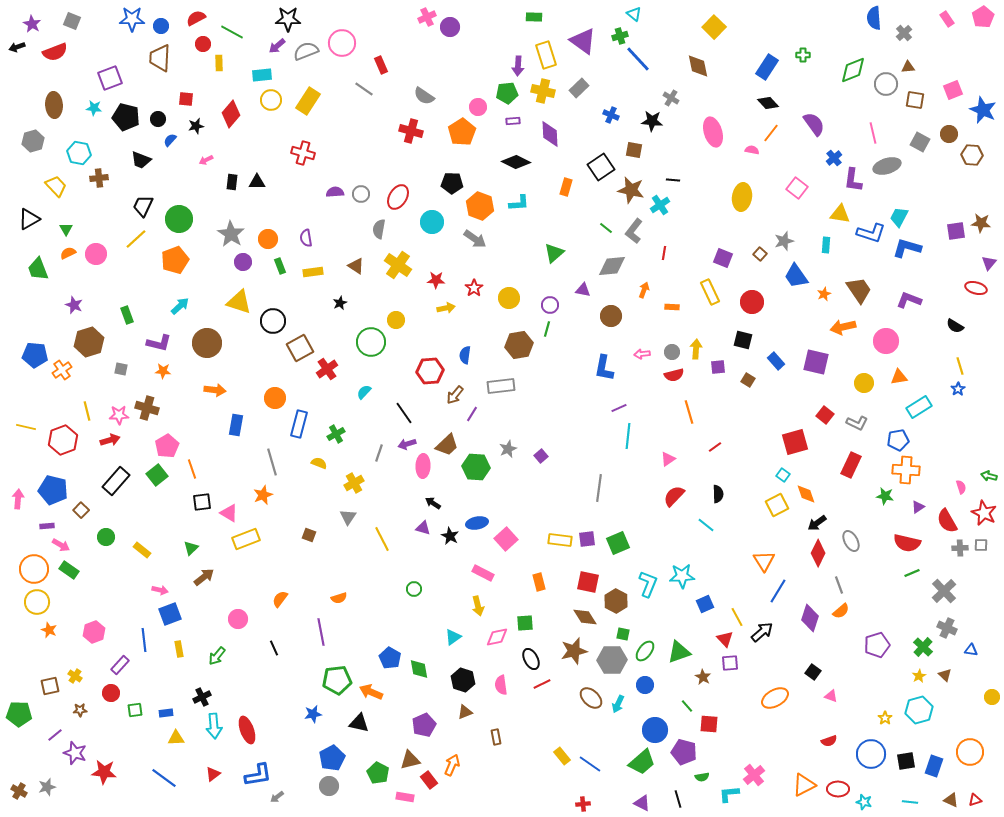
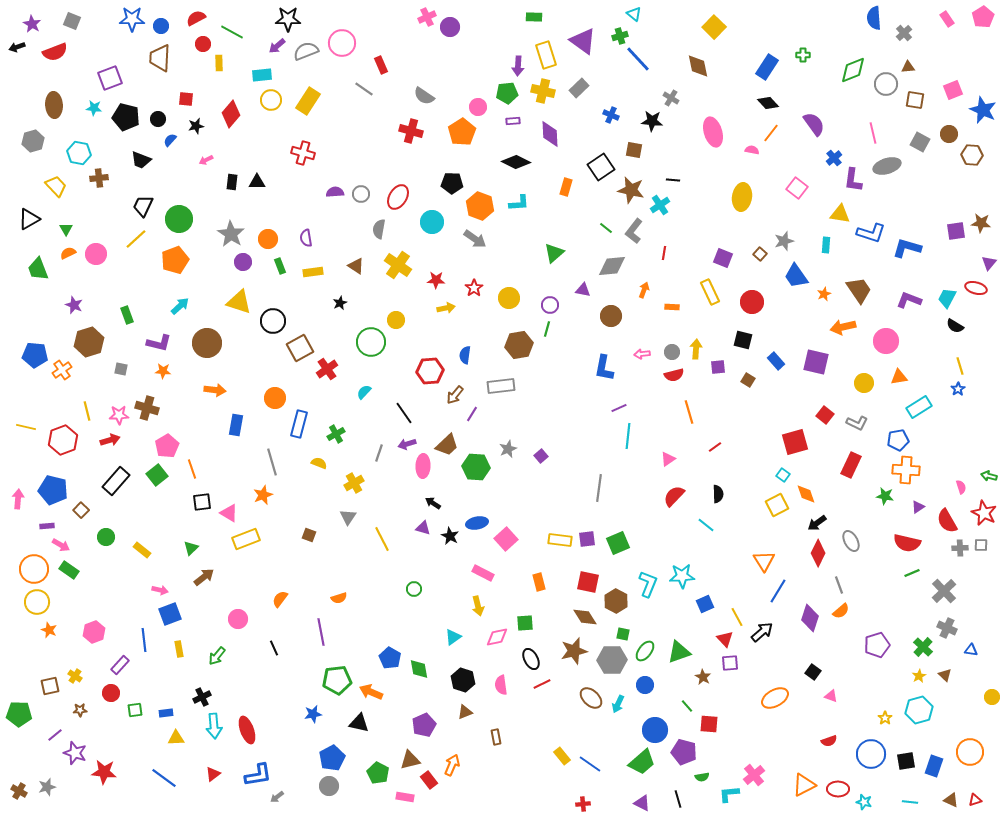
cyan trapezoid at (899, 217): moved 48 px right, 81 px down
